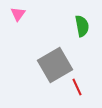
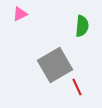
pink triangle: moved 2 px right; rotated 28 degrees clockwise
green semicircle: rotated 15 degrees clockwise
